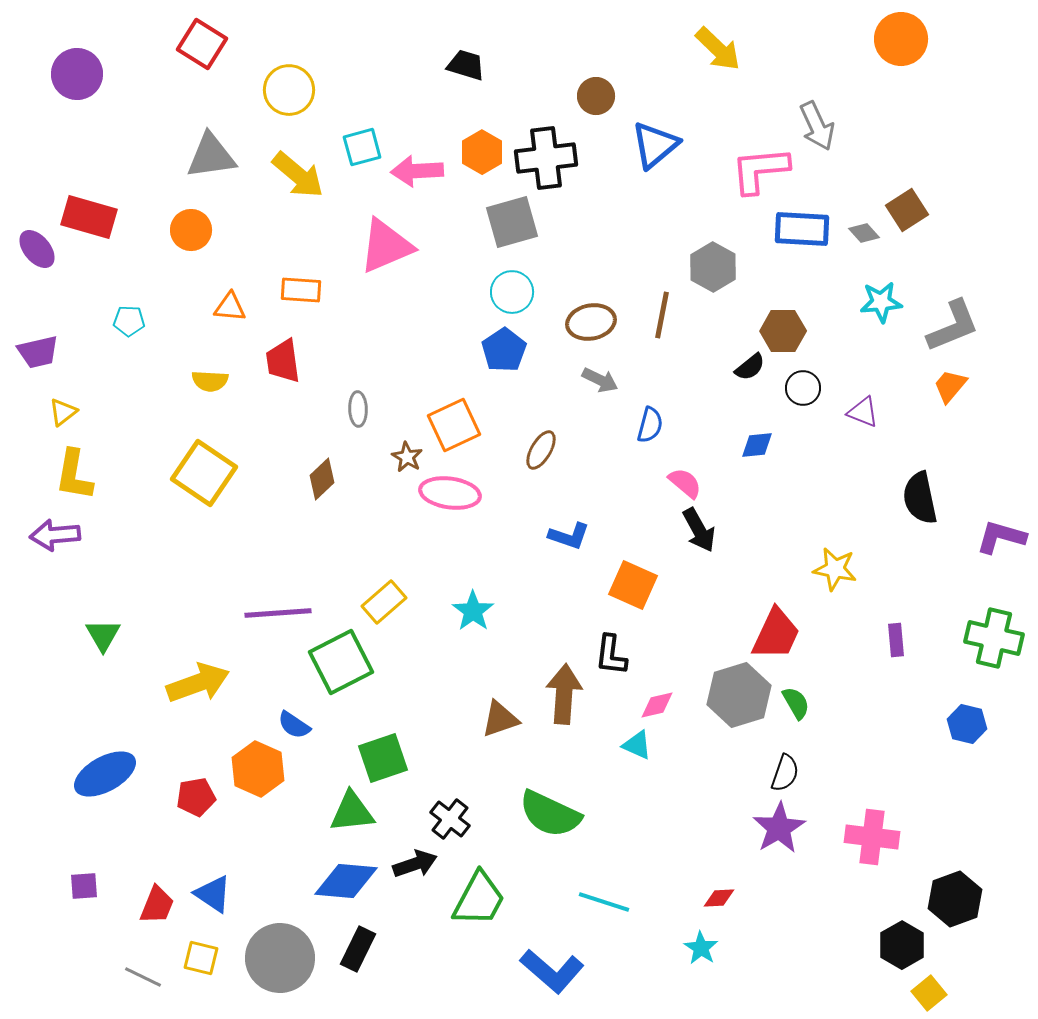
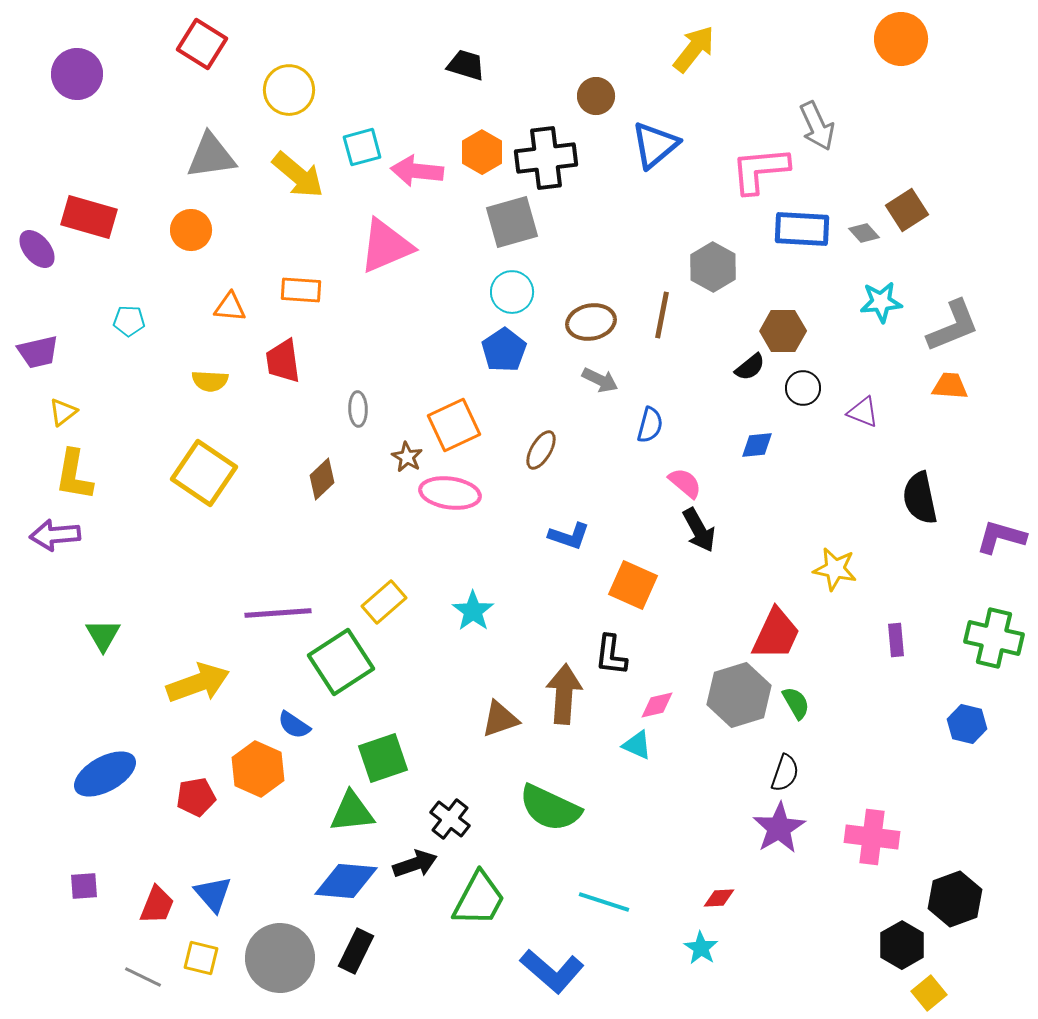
yellow arrow at (718, 49): moved 24 px left; rotated 96 degrees counterclockwise
pink arrow at (417, 171): rotated 9 degrees clockwise
orange trapezoid at (950, 386): rotated 54 degrees clockwise
green square at (341, 662): rotated 6 degrees counterclockwise
green semicircle at (550, 814): moved 6 px up
blue triangle at (213, 894): rotated 15 degrees clockwise
black rectangle at (358, 949): moved 2 px left, 2 px down
